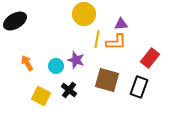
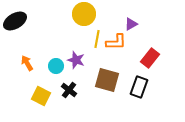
purple triangle: moved 10 px right; rotated 24 degrees counterclockwise
